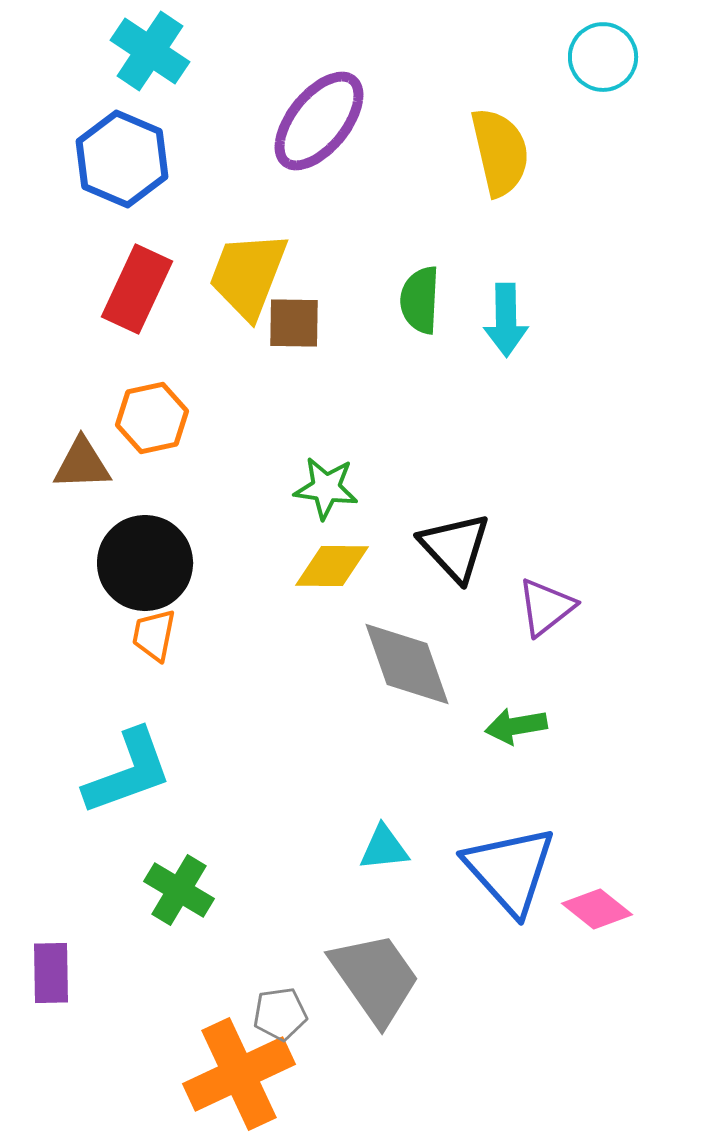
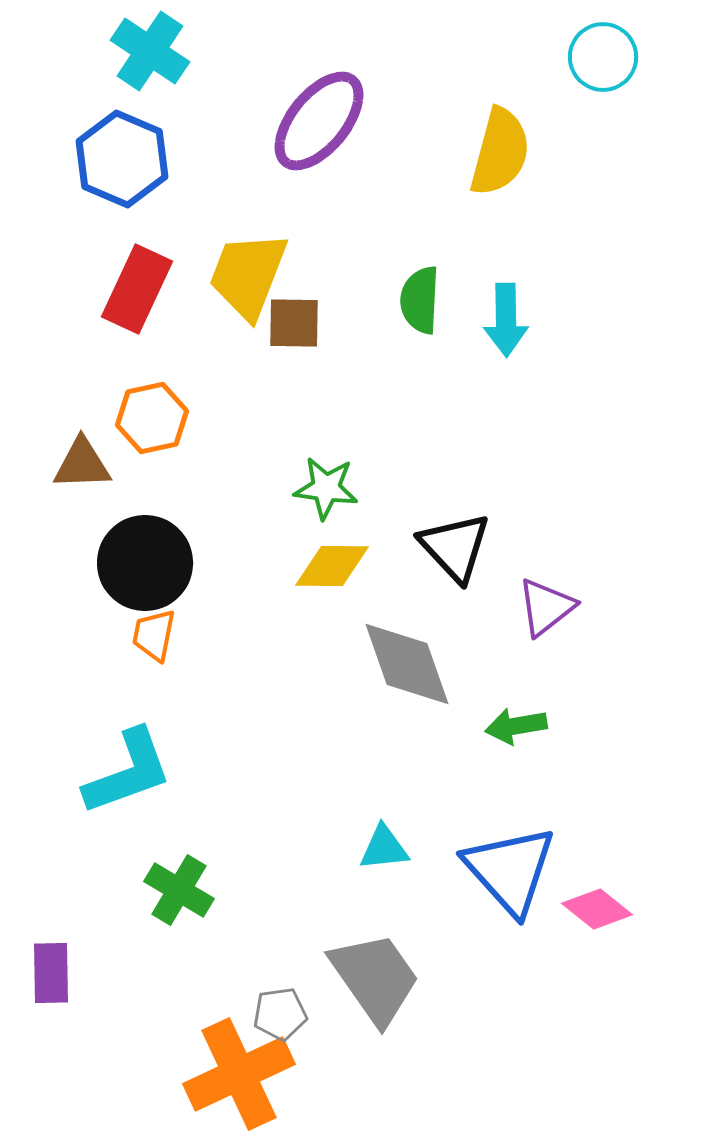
yellow semicircle: rotated 28 degrees clockwise
